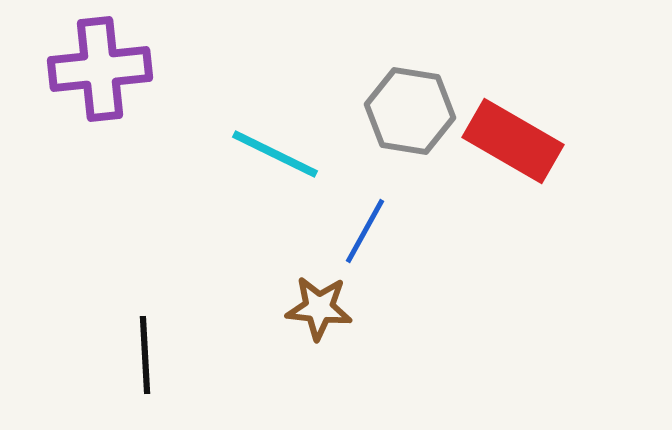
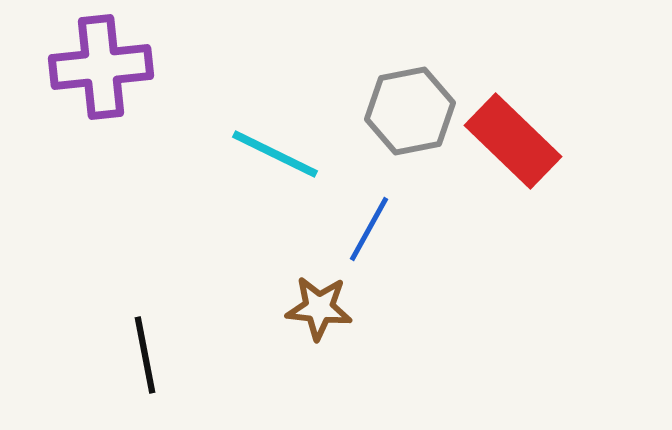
purple cross: moved 1 px right, 2 px up
gray hexagon: rotated 20 degrees counterclockwise
red rectangle: rotated 14 degrees clockwise
blue line: moved 4 px right, 2 px up
black line: rotated 8 degrees counterclockwise
